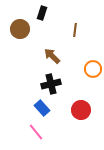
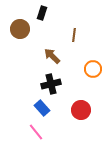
brown line: moved 1 px left, 5 px down
